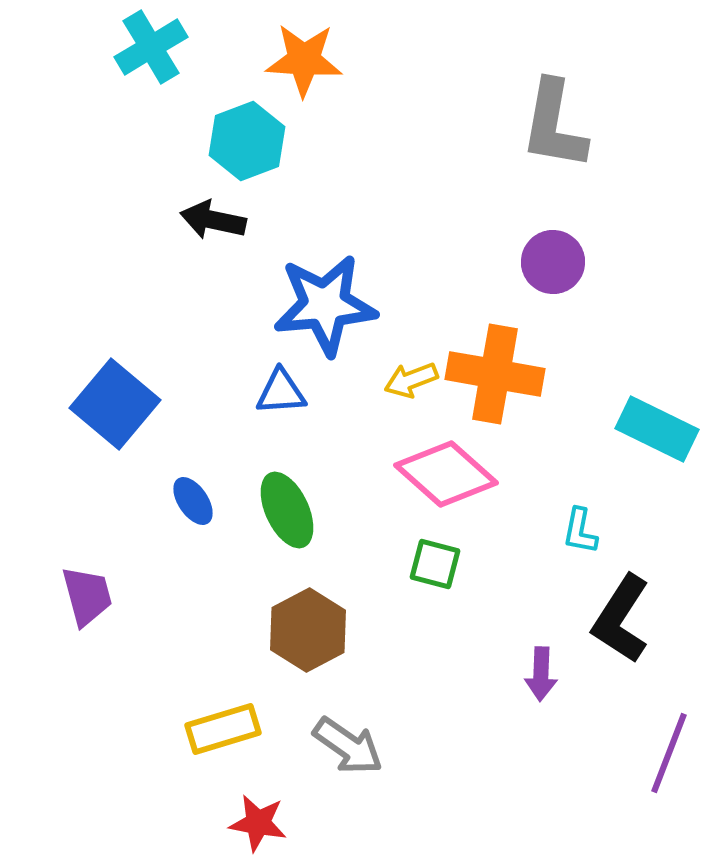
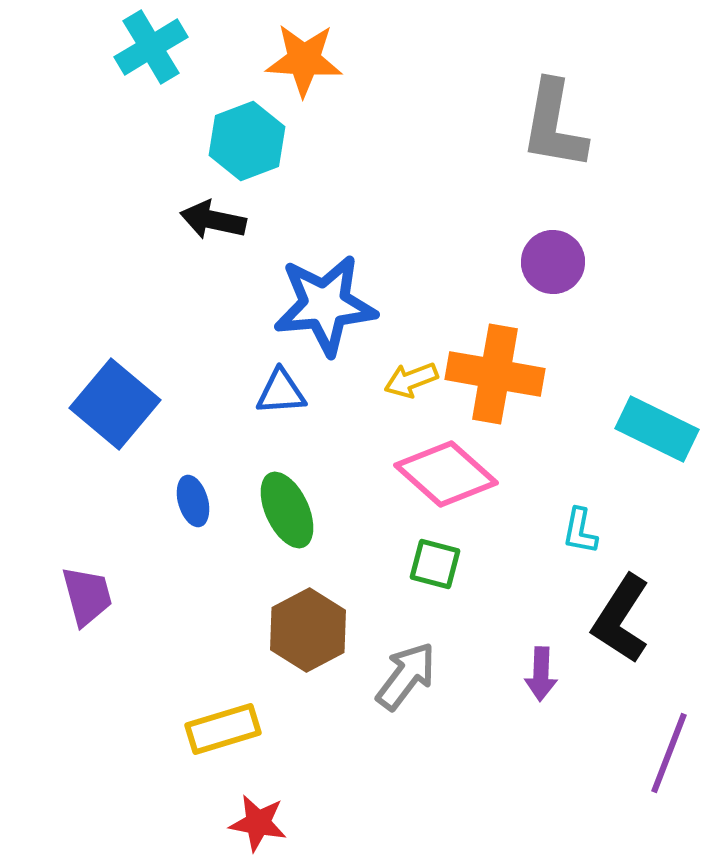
blue ellipse: rotated 18 degrees clockwise
gray arrow: moved 58 px right, 70 px up; rotated 88 degrees counterclockwise
